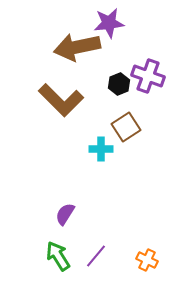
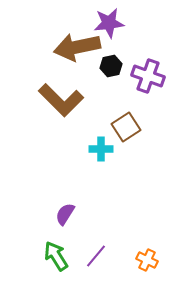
black hexagon: moved 8 px left, 18 px up; rotated 10 degrees clockwise
green arrow: moved 2 px left
